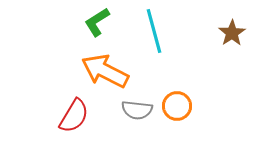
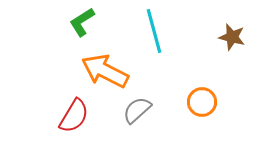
green L-shape: moved 15 px left
brown star: moved 4 px down; rotated 24 degrees counterclockwise
orange circle: moved 25 px right, 4 px up
gray semicircle: rotated 132 degrees clockwise
